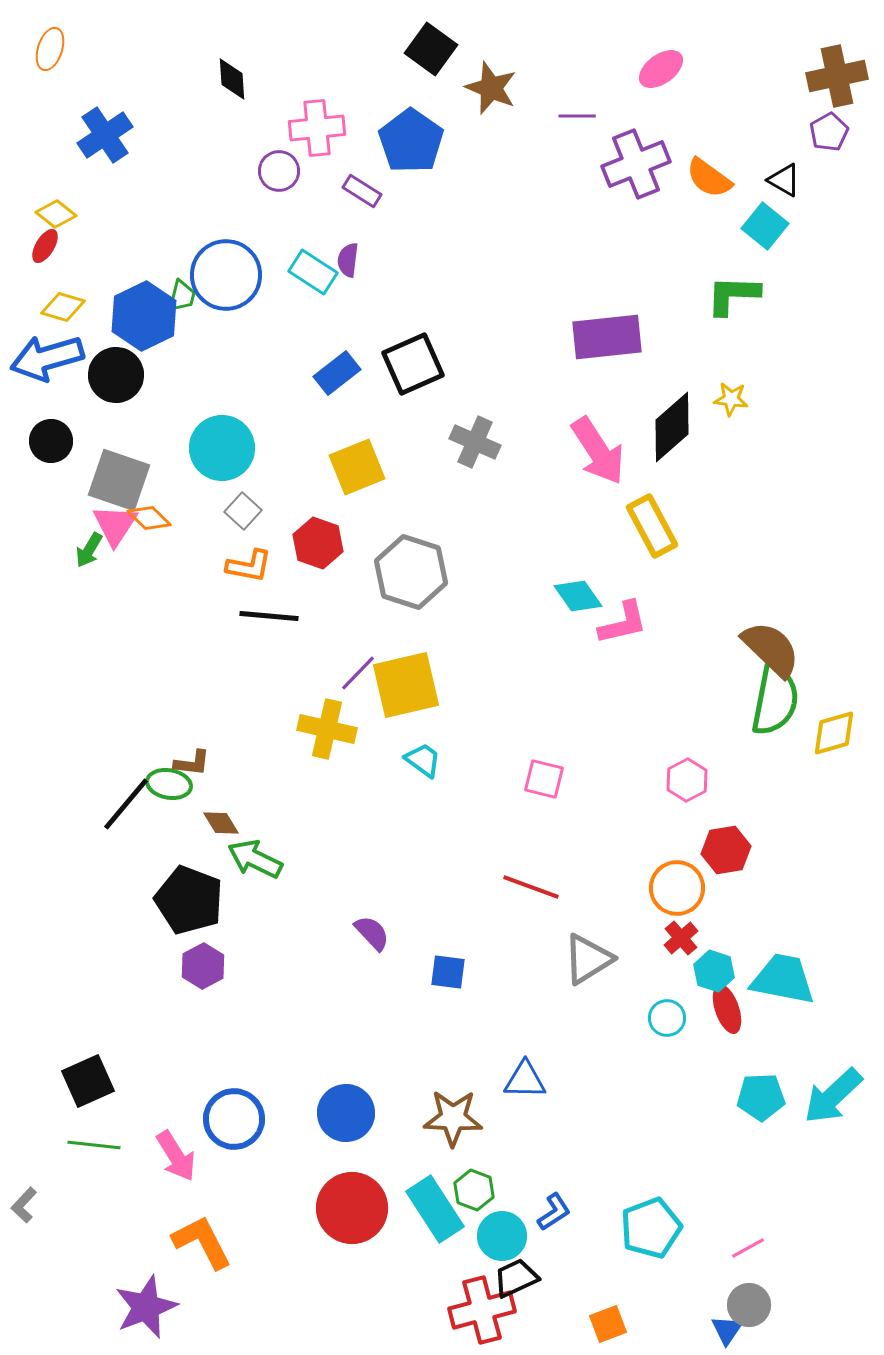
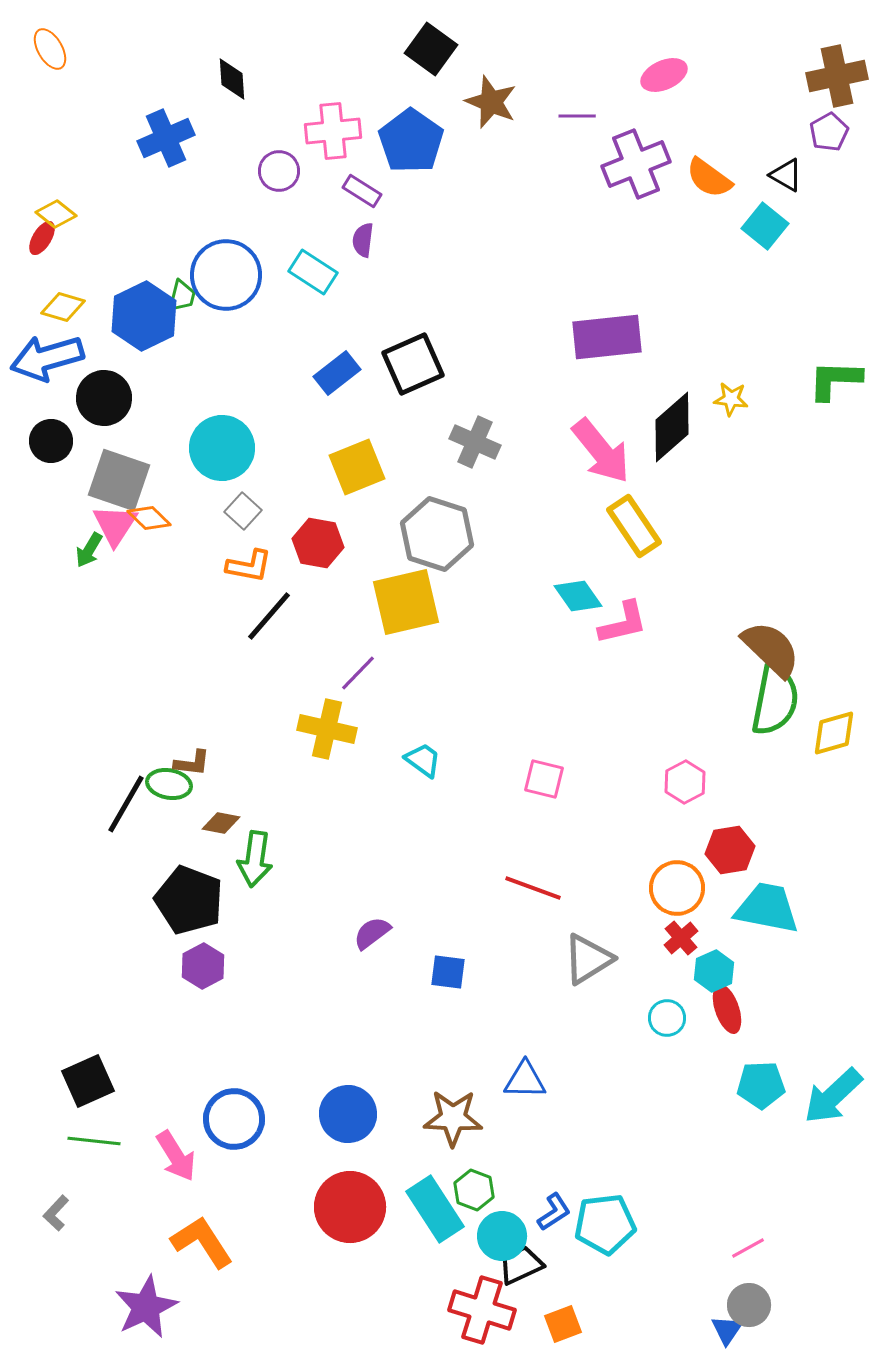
orange ellipse at (50, 49): rotated 48 degrees counterclockwise
pink ellipse at (661, 69): moved 3 px right, 6 px down; rotated 12 degrees clockwise
brown star at (491, 88): moved 14 px down
pink cross at (317, 128): moved 16 px right, 3 px down
blue cross at (105, 135): moved 61 px right, 3 px down; rotated 10 degrees clockwise
black triangle at (784, 180): moved 2 px right, 5 px up
red ellipse at (45, 246): moved 3 px left, 8 px up
purple semicircle at (348, 260): moved 15 px right, 20 px up
green L-shape at (733, 295): moved 102 px right, 85 px down
black circle at (116, 375): moved 12 px left, 23 px down
pink arrow at (598, 451): moved 3 px right; rotated 6 degrees counterclockwise
yellow rectangle at (652, 526): moved 18 px left; rotated 6 degrees counterclockwise
red hexagon at (318, 543): rotated 9 degrees counterclockwise
gray hexagon at (411, 572): moved 26 px right, 38 px up
black line at (269, 616): rotated 54 degrees counterclockwise
yellow square at (406, 685): moved 83 px up
pink hexagon at (687, 780): moved 2 px left, 2 px down
black line at (126, 804): rotated 10 degrees counterclockwise
brown diamond at (221, 823): rotated 48 degrees counterclockwise
red hexagon at (726, 850): moved 4 px right
green arrow at (255, 859): rotated 108 degrees counterclockwise
red line at (531, 887): moved 2 px right, 1 px down
purple semicircle at (372, 933): rotated 84 degrees counterclockwise
cyan hexagon at (714, 971): rotated 18 degrees clockwise
cyan trapezoid at (783, 979): moved 16 px left, 71 px up
cyan pentagon at (761, 1097): moved 12 px up
blue circle at (346, 1113): moved 2 px right, 1 px down
green line at (94, 1145): moved 4 px up
gray L-shape at (24, 1205): moved 32 px right, 8 px down
red circle at (352, 1208): moved 2 px left, 1 px up
cyan pentagon at (651, 1228): moved 46 px left, 4 px up; rotated 14 degrees clockwise
orange L-shape at (202, 1242): rotated 6 degrees counterclockwise
black trapezoid at (516, 1278): moved 5 px right, 13 px up
purple star at (146, 1307): rotated 4 degrees counterclockwise
red cross at (482, 1310): rotated 32 degrees clockwise
orange square at (608, 1324): moved 45 px left
